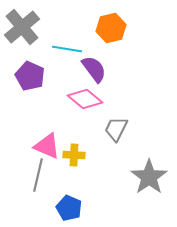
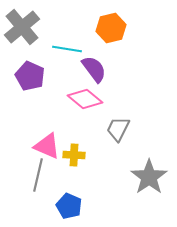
gray trapezoid: moved 2 px right
blue pentagon: moved 2 px up
